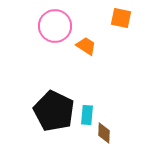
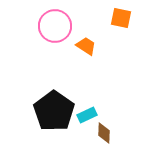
black pentagon: rotated 9 degrees clockwise
cyan rectangle: rotated 60 degrees clockwise
